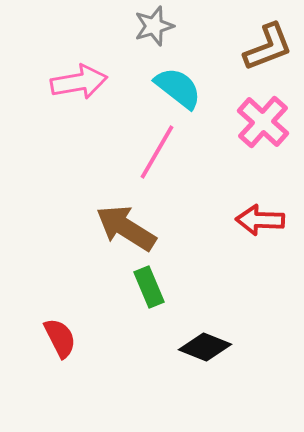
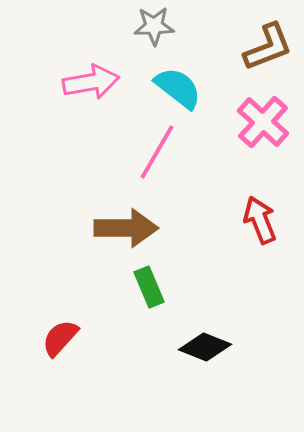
gray star: rotated 15 degrees clockwise
pink arrow: moved 12 px right
red arrow: rotated 66 degrees clockwise
brown arrow: rotated 148 degrees clockwise
red semicircle: rotated 111 degrees counterclockwise
